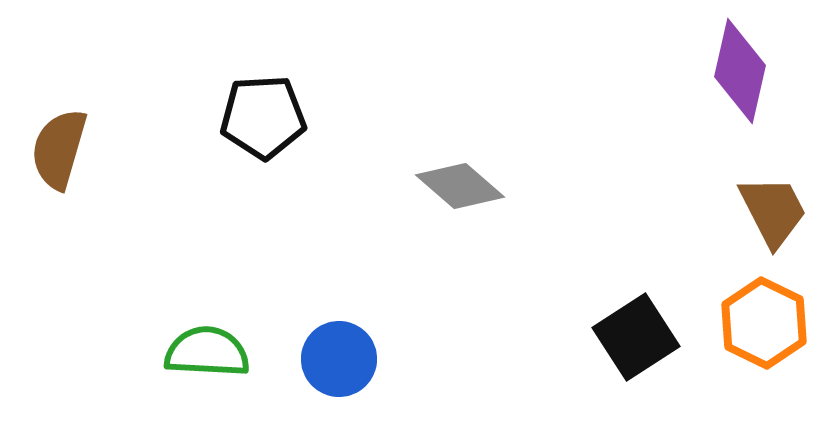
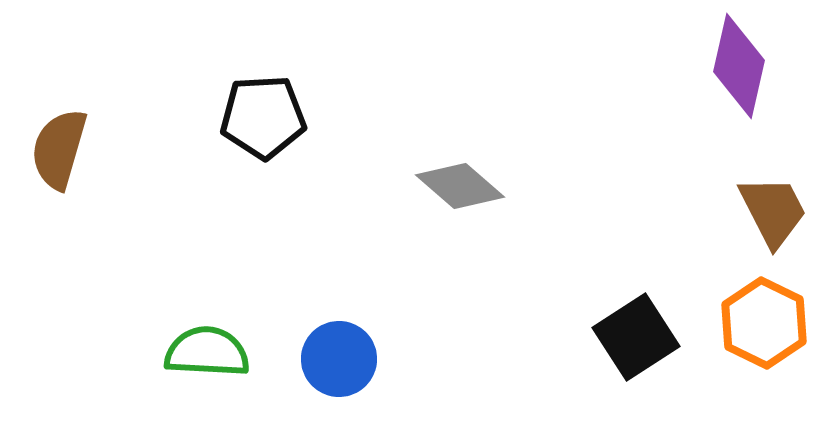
purple diamond: moved 1 px left, 5 px up
